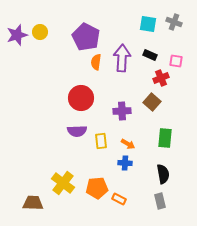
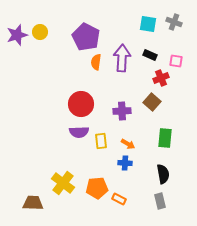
red circle: moved 6 px down
purple semicircle: moved 2 px right, 1 px down
